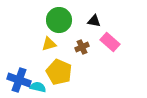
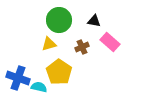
yellow pentagon: rotated 10 degrees clockwise
blue cross: moved 1 px left, 2 px up
cyan semicircle: moved 1 px right
